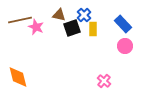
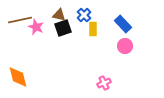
black square: moved 9 px left
pink cross: moved 2 px down; rotated 24 degrees clockwise
